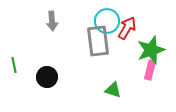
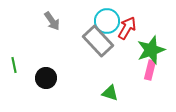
gray arrow: rotated 30 degrees counterclockwise
gray rectangle: rotated 36 degrees counterclockwise
black circle: moved 1 px left, 1 px down
green triangle: moved 3 px left, 3 px down
